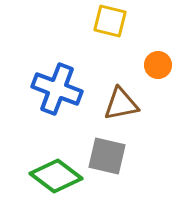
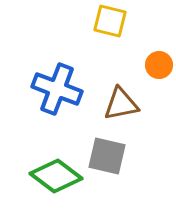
orange circle: moved 1 px right
